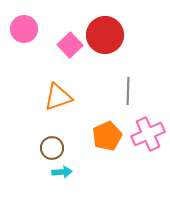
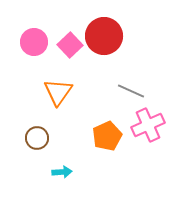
pink circle: moved 10 px right, 13 px down
red circle: moved 1 px left, 1 px down
gray line: moved 3 px right; rotated 68 degrees counterclockwise
orange triangle: moved 5 px up; rotated 36 degrees counterclockwise
pink cross: moved 9 px up
brown circle: moved 15 px left, 10 px up
